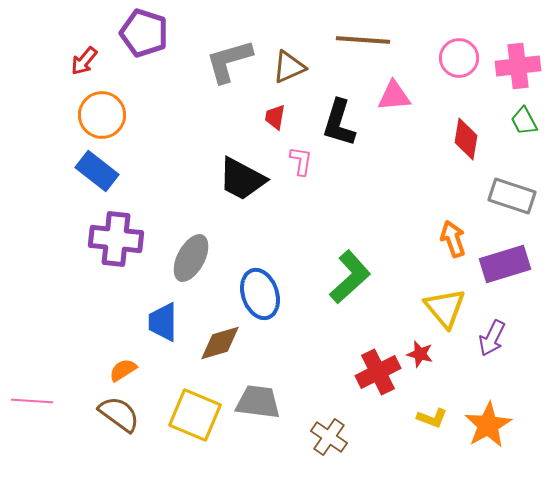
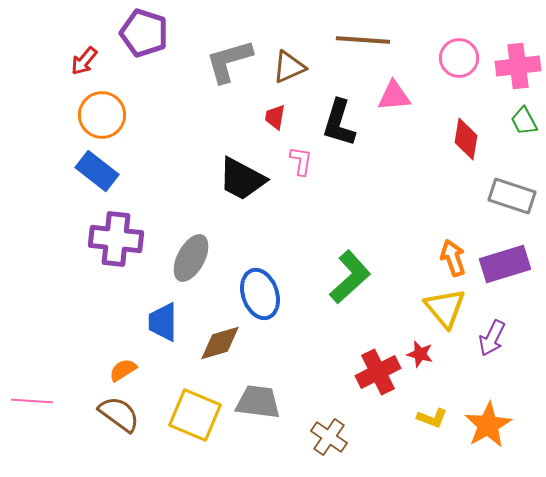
orange arrow: moved 19 px down
